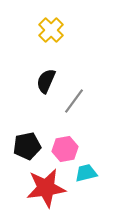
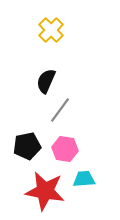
gray line: moved 14 px left, 9 px down
pink hexagon: rotated 20 degrees clockwise
cyan trapezoid: moved 2 px left, 6 px down; rotated 10 degrees clockwise
red star: moved 1 px left, 3 px down; rotated 18 degrees clockwise
